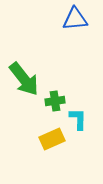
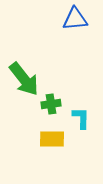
green cross: moved 4 px left, 3 px down
cyan L-shape: moved 3 px right, 1 px up
yellow rectangle: rotated 25 degrees clockwise
